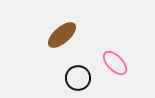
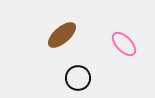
pink ellipse: moved 9 px right, 19 px up
